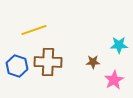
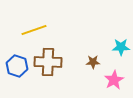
cyan star: moved 2 px right, 2 px down
